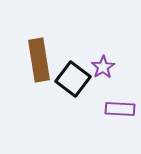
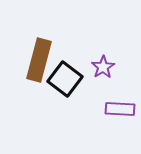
brown rectangle: rotated 24 degrees clockwise
black square: moved 8 px left
